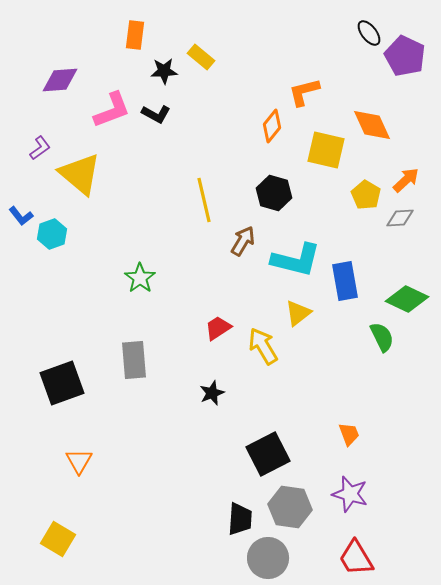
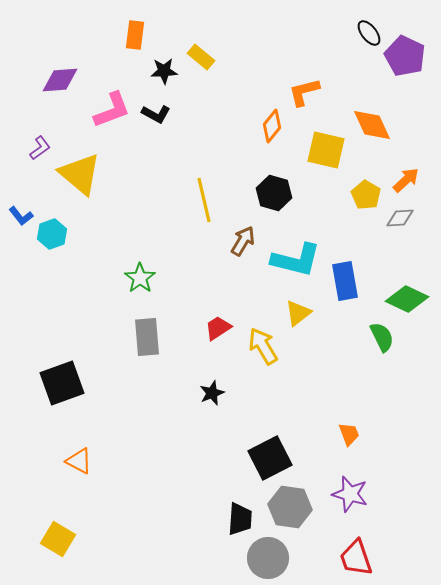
gray rectangle at (134, 360): moved 13 px right, 23 px up
black square at (268, 454): moved 2 px right, 4 px down
orange triangle at (79, 461): rotated 32 degrees counterclockwise
red trapezoid at (356, 558): rotated 12 degrees clockwise
